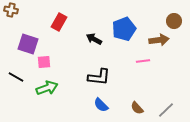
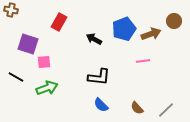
brown arrow: moved 8 px left, 6 px up; rotated 12 degrees counterclockwise
